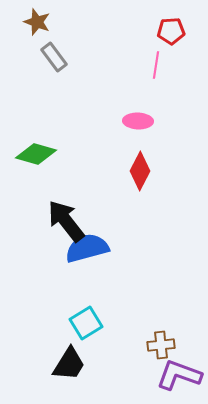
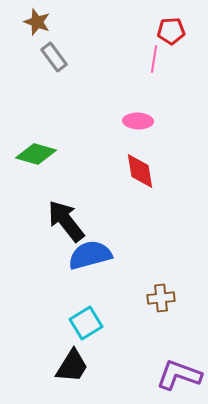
pink line: moved 2 px left, 6 px up
red diamond: rotated 36 degrees counterclockwise
blue semicircle: moved 3 px right, 7 px down
brown cross: moved 47 px up
black trapezoid: moved 3 px right, 2 px down
